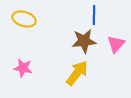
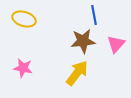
blue line: rotated 12 degrees counterclockwise
brown star: moved 1 px left
